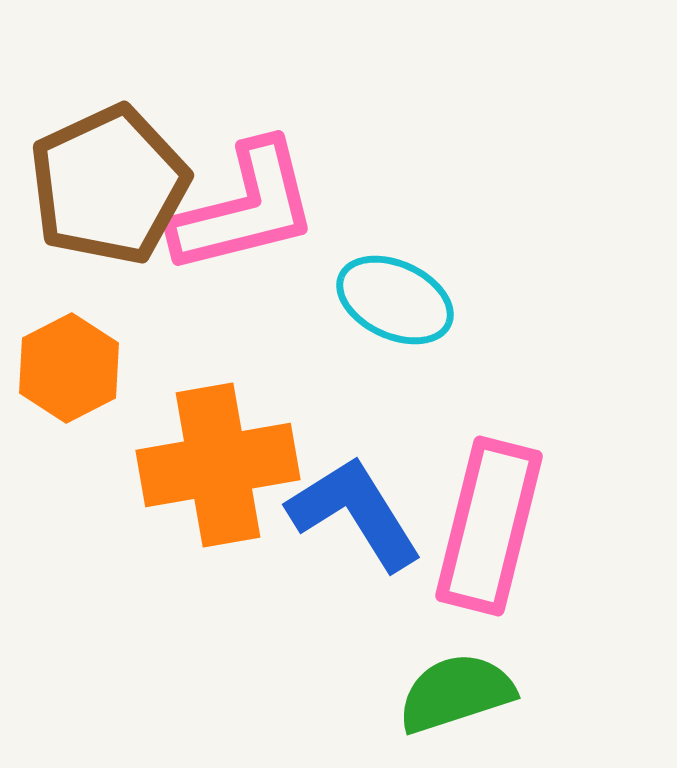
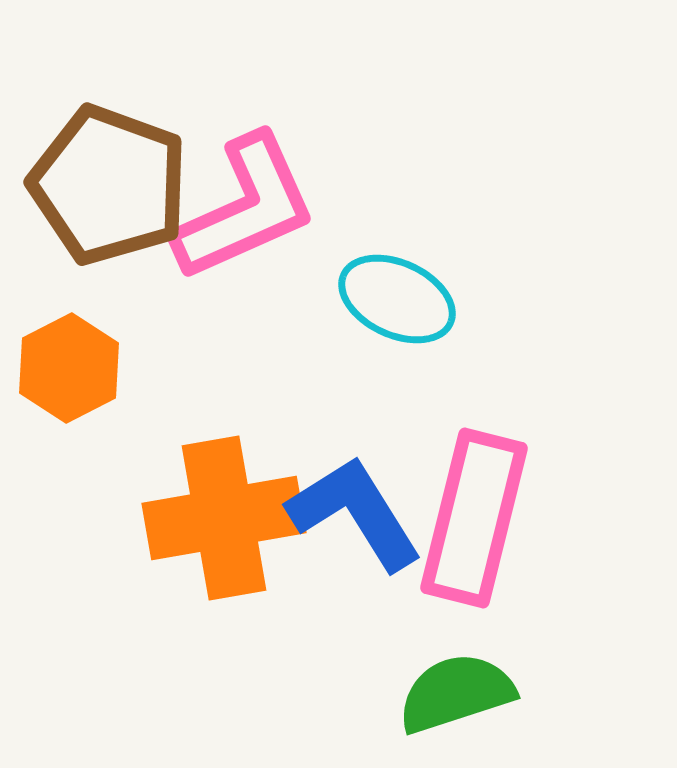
brown pentagon: rotated 27 degrees counterclockwise
pink L-shape: rotated 10 degrees counterclockwise
cyan ellipse: moved 2 px right, 1 px up
orange cross: moved 6 px right, 53 px down
pink rectangle: moved 15 px left, 8 px up
